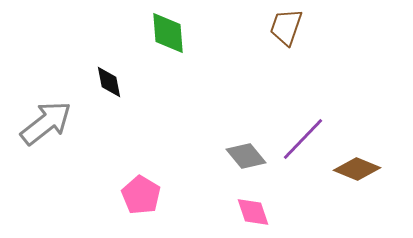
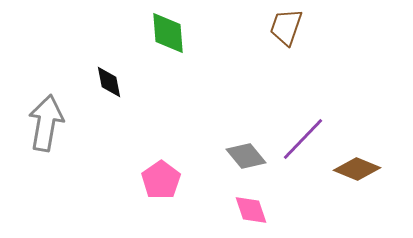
gray arrow: rotated 42 degrees counterclockwise
pink pentagon: moved 20 px right, 15 px up; rotated 6 degrees clockwise
pink diamond: moved 2 px left, 2 px up
